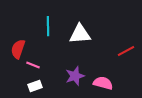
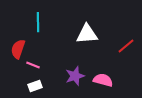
cyan line: moved 10 px left, 4 px up
white triangle: moved 7 px right
red line: moved 5 px up; rotated 12 degrees counterclockwise
pink semicircle: moved 3 px up
